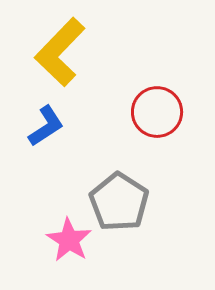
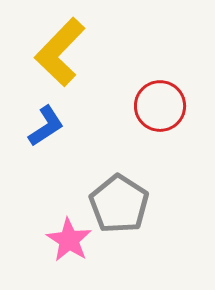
red circle: moved 3 px right, 6 px up
gray pentagon: moved 2 px down
